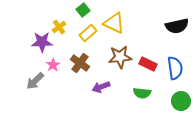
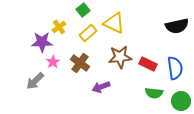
pink star: moved 3 px up
green semicircle: moved 12 px right
